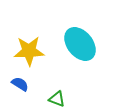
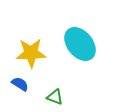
yellow star: moved 2 px right, 2 px down
green triangle: moved 2 px left, 2 px up
